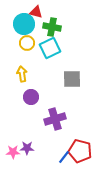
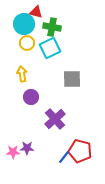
purple cross: rotated 25 degrees counterclockwise
